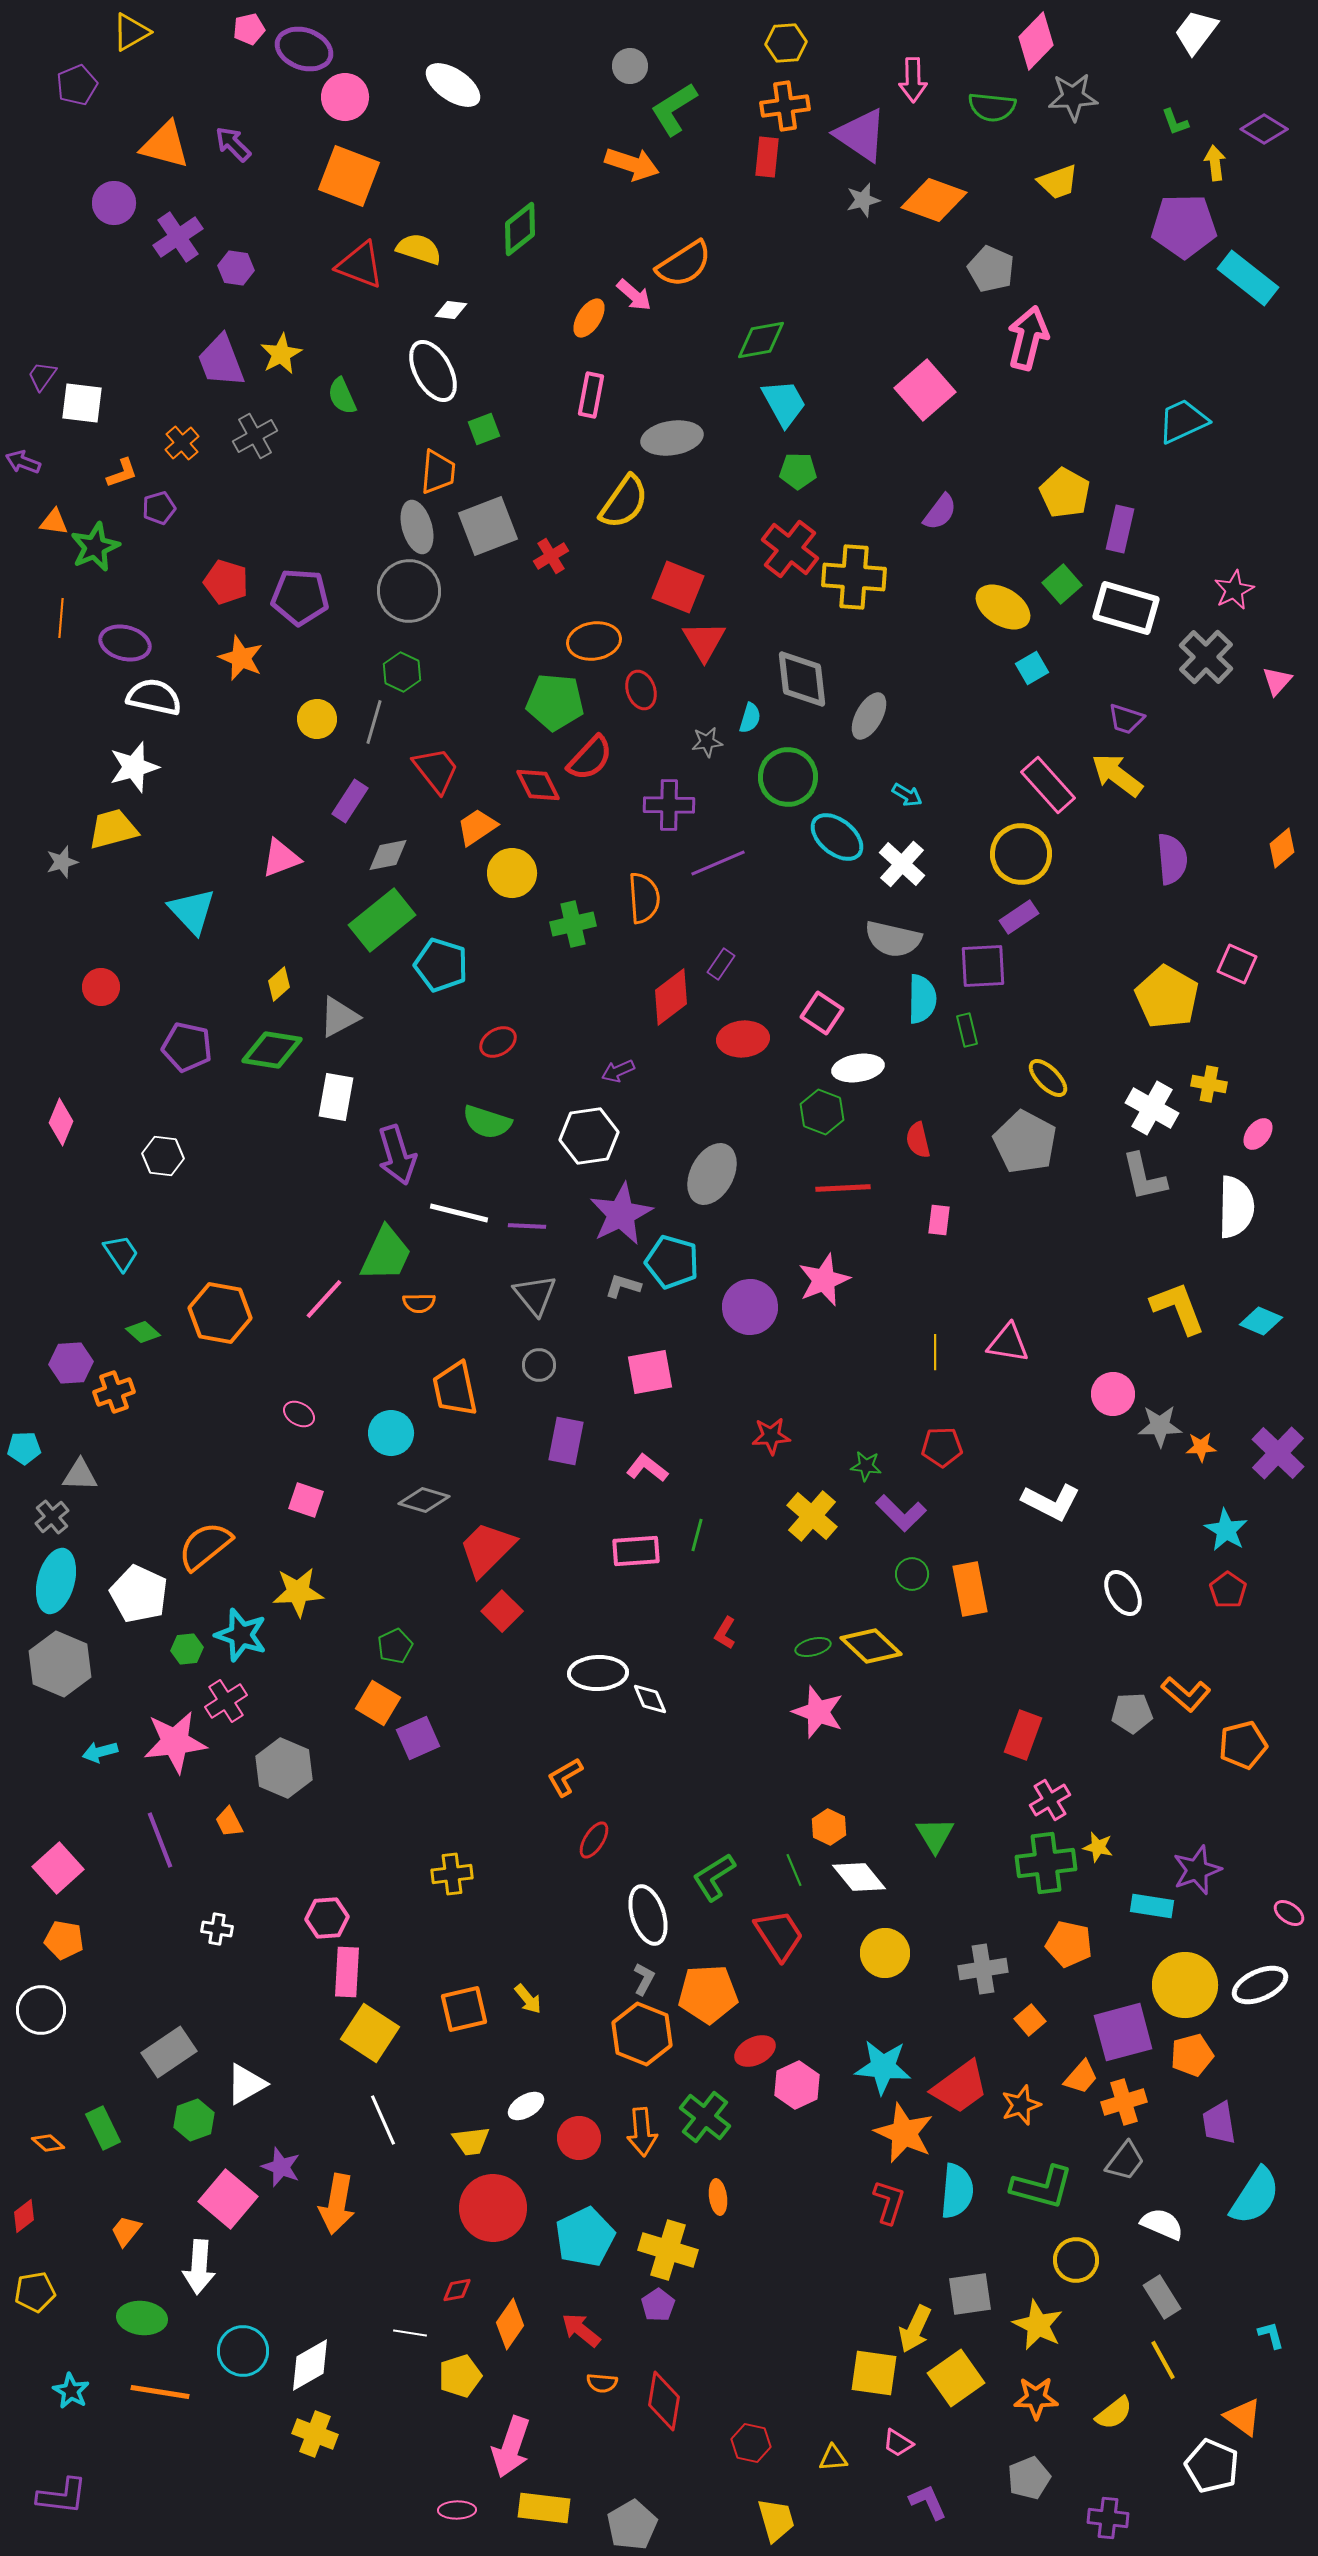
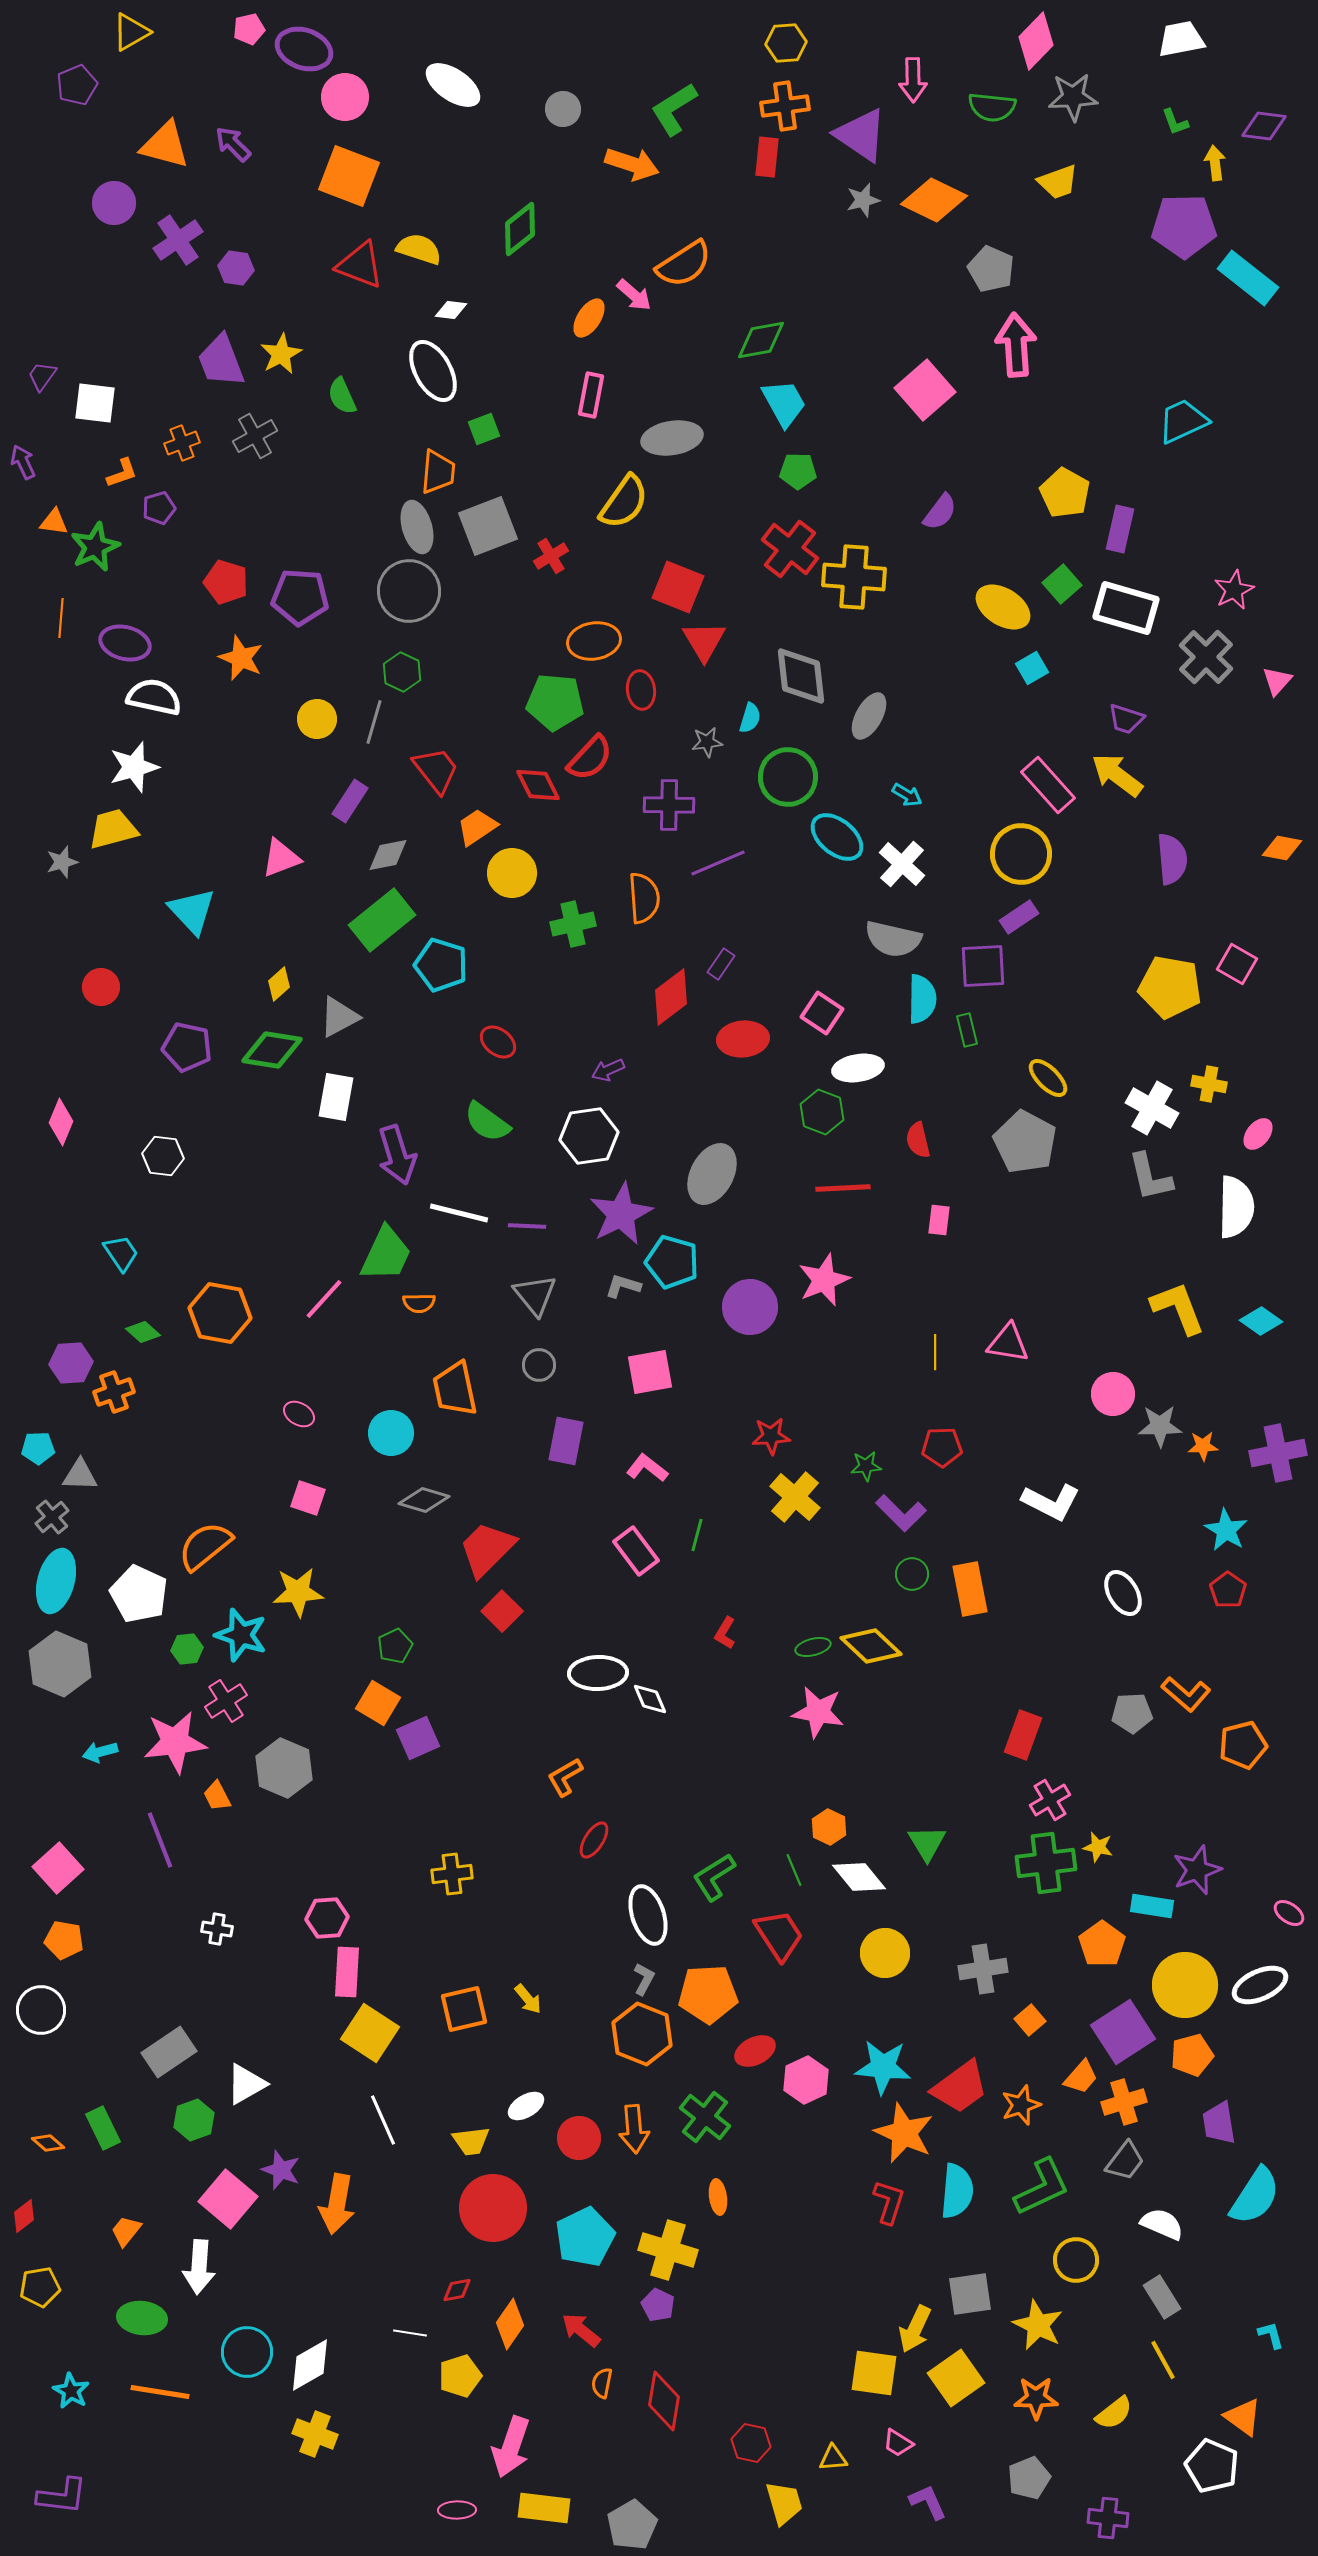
white trapezoid at (1196, 32): moved 15 px left, 7 px down; rotated 42 degrees clockwise
gray circle at (630, 66): moved 67 px left, 43 px down
purple diamond at (1264, 129): moved 3 px up; rotated 24 degrees counterclockwise
orange diamond at (934, 200): rotated 6 degrees clockwise
purple cross at (178, 237): moved 3 px down
pink arrow at (1028, 338): moved 12 px left, 7 px down; rotated 18 degrees counterclockwise
white square at (82, 403): moved 13 px right
orange cross at (182, 443): rotated 20 degrees clockwise
purple arrow at (23, 462): rotated 44 degrees clockwise
gray diamond at (802, 679): moved 1 px left, 3 px up
red ellipse at (641, 690): rotated 12 degrees clockwise
orange diamond at (1282, 848): rotated 51 degrees clockwise
pink square at (1237, 964): rotated 6 degrees clockwise
yellow pentagon at (1167, 997): moved 3 px right, 10 px up; rotated 20 degrees counterclockwise
red ellipse at (498, 1042): rotated 69 degrees clockwise
purple arrow at (618, 1071): moved 10 px left, 1 px up
green semicircle at (487, 1122): rotated 18 degrees clockwise
gray L-shape at (1144, 1177): moved 6 px right
cyan diamond at (1261, 1321): rotated 12 degrees clockwise
orange star at (1201, 1447): moved 2 px right, 1 px up
cyan pentagon at (24, 1448): moved 14 px right
purple cross at (1278, 1453): rotated 34 degrees clockwise
green star at (866, 1466): rotated 12 degrees counterclockwise
pink square at (306, 1500): moved 2 px right, 2 px up
yellow cross at (812, 1516): moved 17 px left, 19 px up
pink rectangle at (636, 1551): rotated 57 degrees clockwise
pink star at (818, 1712): rotated 10 degrees counterclockwise
orange trapezoid at (229, 1822): moved 12 px left, 26 px up
green triangle at (935, 1835): moved 8 px left, 8 px down
orange pentagon at (1069, 1944): moved 33 px right; rotated 24 degrees clockwise
purple square at (1123, 2032): rotated 18 degrees counterclockwise
pink hexagon at (797, 2085): moved 9 px right, 5 px up
orange arrow at (642, 2132): moved 8 px left, 3 px up
purple star at (281, 2167): moved 3 px down
green L-shape at (1042, 2187): rotated 40 degrees counterclockwise
yellow pentagon at (35, 2292): moved 5 px right, 5 px up
purple pentagon at (658, 2305): rotated 12 degrees counterclockwise
cyan circle at (243, 2351): moved 4 px right, 1 px down
orange semicircle at (602, 2383): rotated 96 degrees clockwise
yellow trapezoid at (776, 2520): moved 8 px right, 17 px up
